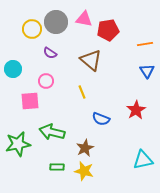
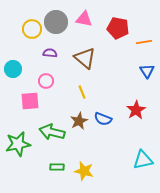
red pentagon: moved 10 px right, 2 px up; rotated 20 degrees clockwise
orange line: moved 1 px left, 2 px up
purple semicircle: rotated 152 degrees clockwise
brown triangle: moved 6 px left, 2 px up
blue semicircle: moved 2 px right
brown star: moved 6 px left, 27 px up
